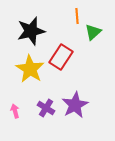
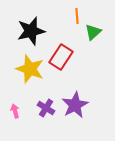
yellow star: rotated 12 degrees counterclockwise
